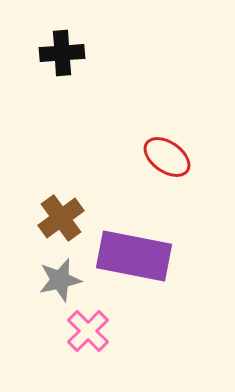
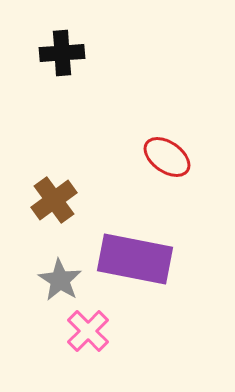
brown cross: moved 7 px left, 18 px up
purple rectangle: moved 1 px right, 3 px down
gray star: rotated 27 degrees counterclockwise
